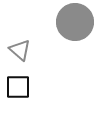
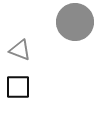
gray triangle: rotated 20 degrees counterclockwise
